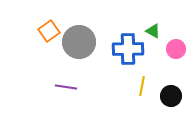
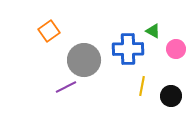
gray circle: moved 5 px right, 18 px down
purple line: rotated 35 degrees counterclockwise
